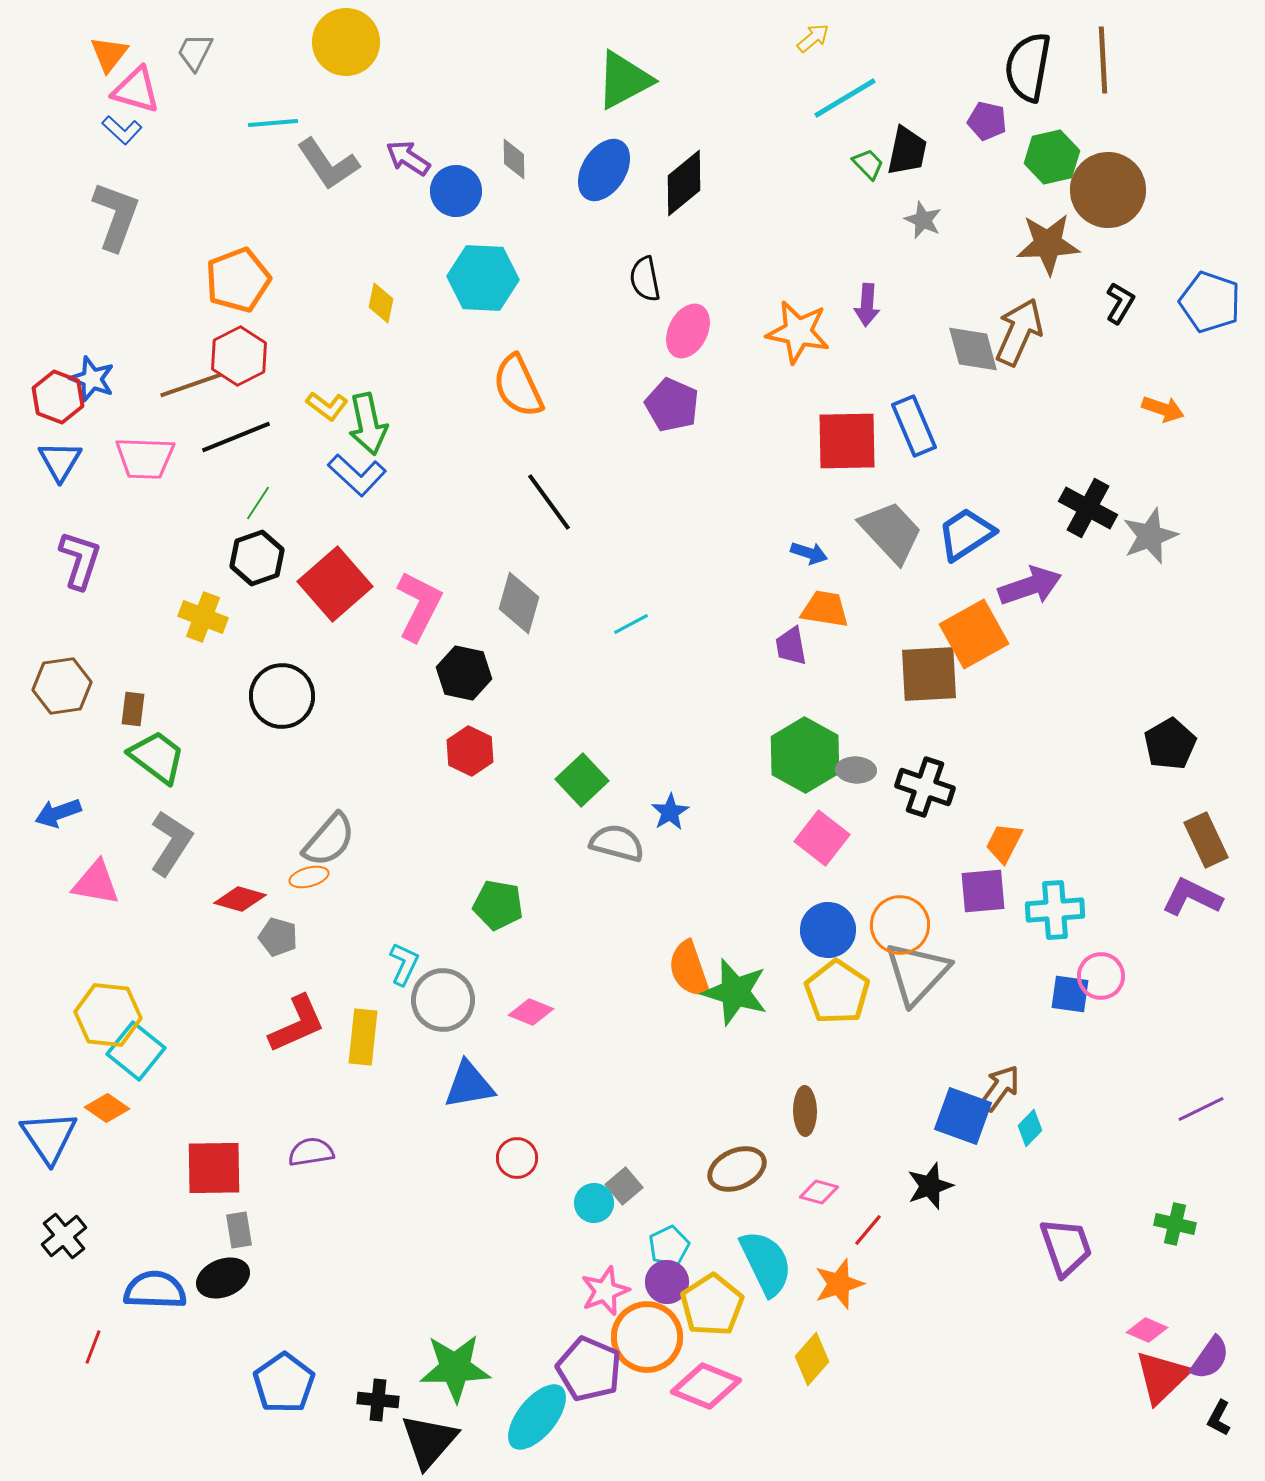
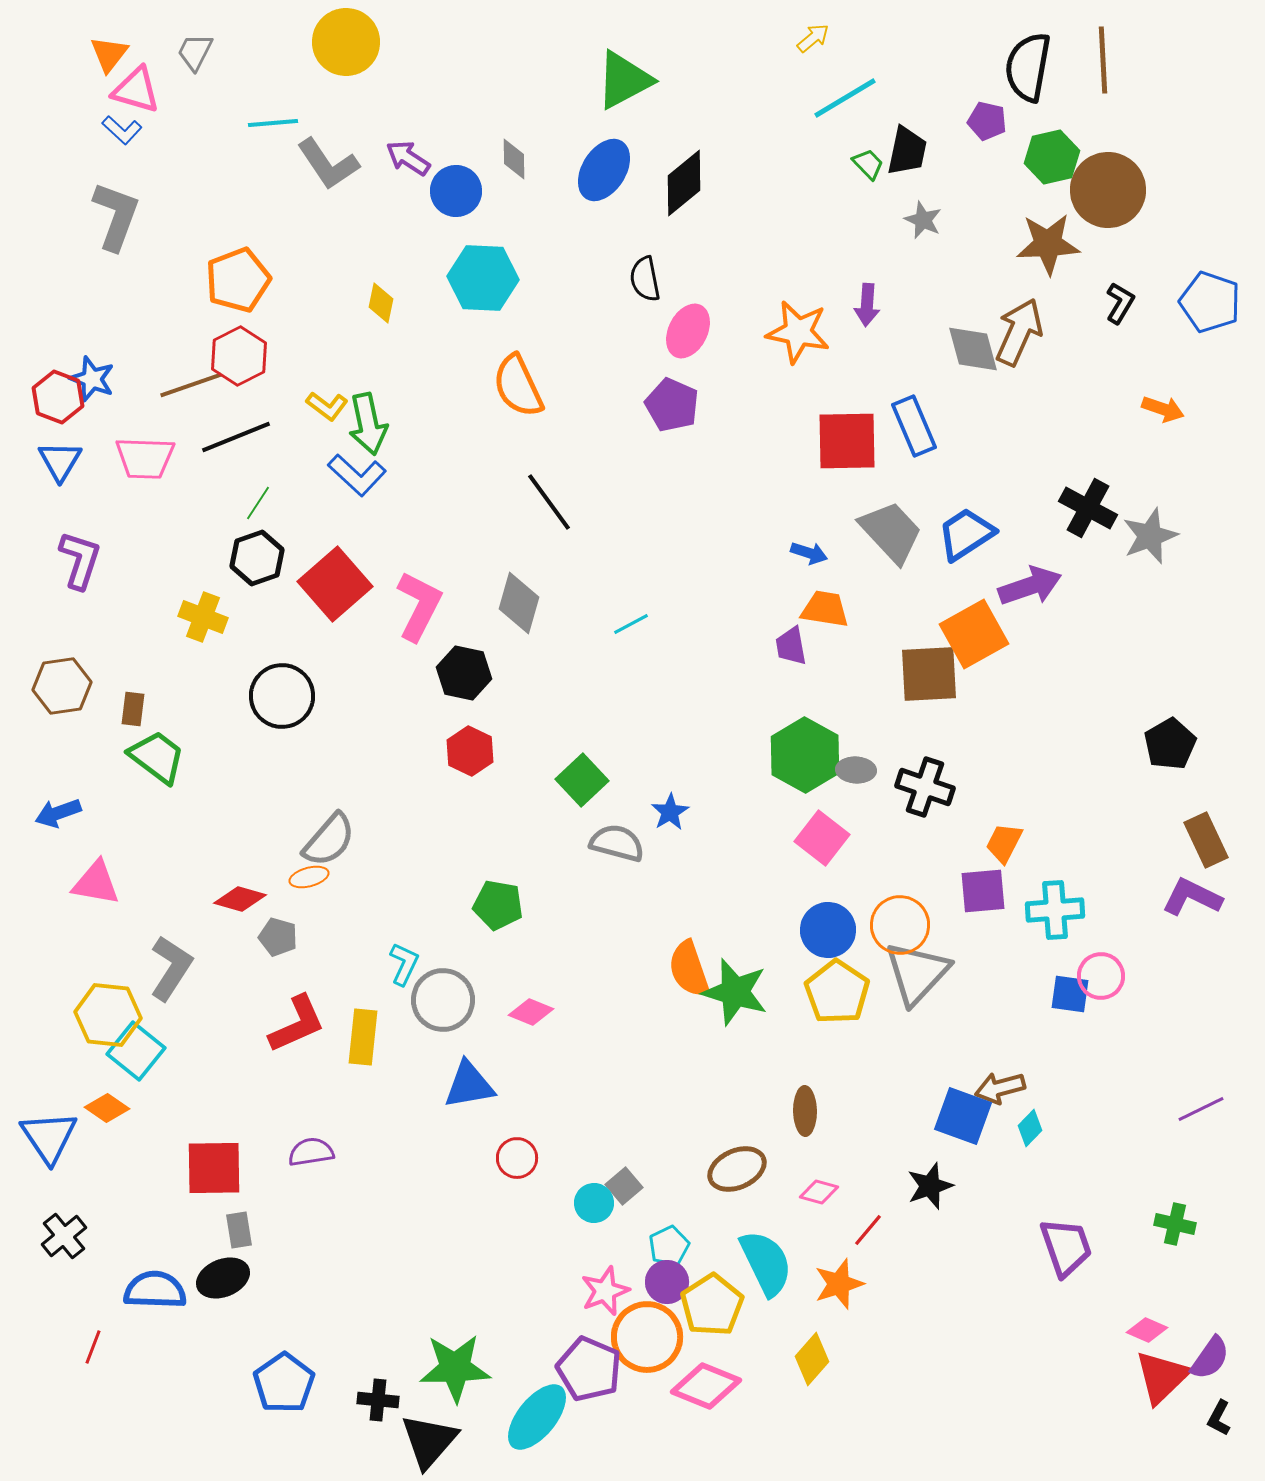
gray L-shape at (171, 843): moved 125 px down
brown arrow at (1000, 1088): rotated 141 degrees counterclockwise
